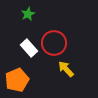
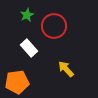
green star: moved 1 px left, 1 px down
red circle: moved 17 px up
orange pentagon: moved 2 px down; rotated 15 degrees clockwise
